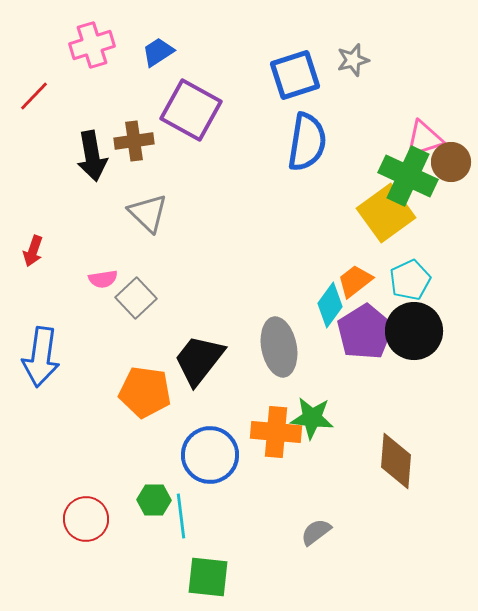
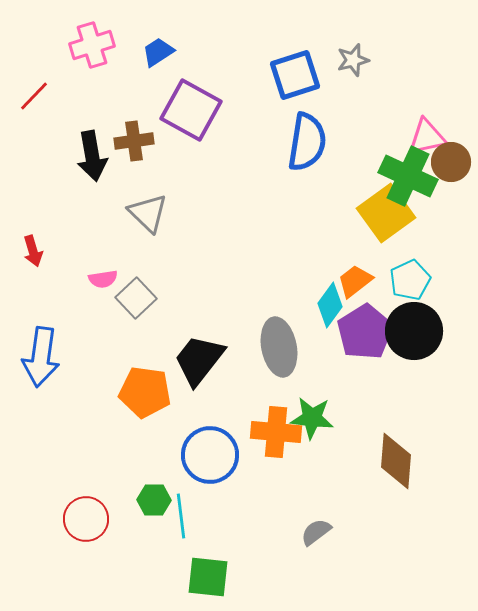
pink triangle: moved 3 px right, 2 px up; rotated 6 degrees clockwise
red arrow: rotated 36 degrees counterclockwise
